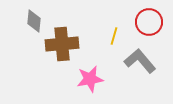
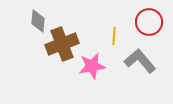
gray diamond: moved 4 px right
yellow line: rotated 12 degrees counterclockwise
brown cross: rotated 16 degrees counterclockwise
pink star: moved 2 px right, 13 px up
